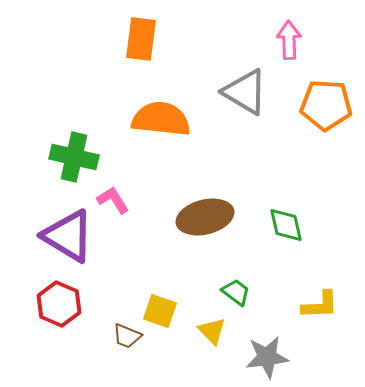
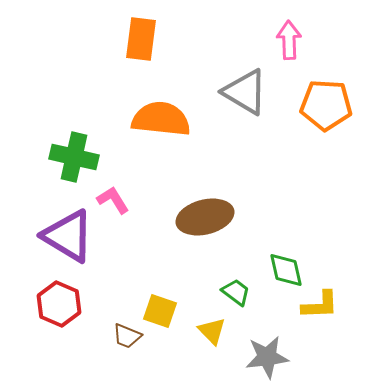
green diamond: moved 45 px down
